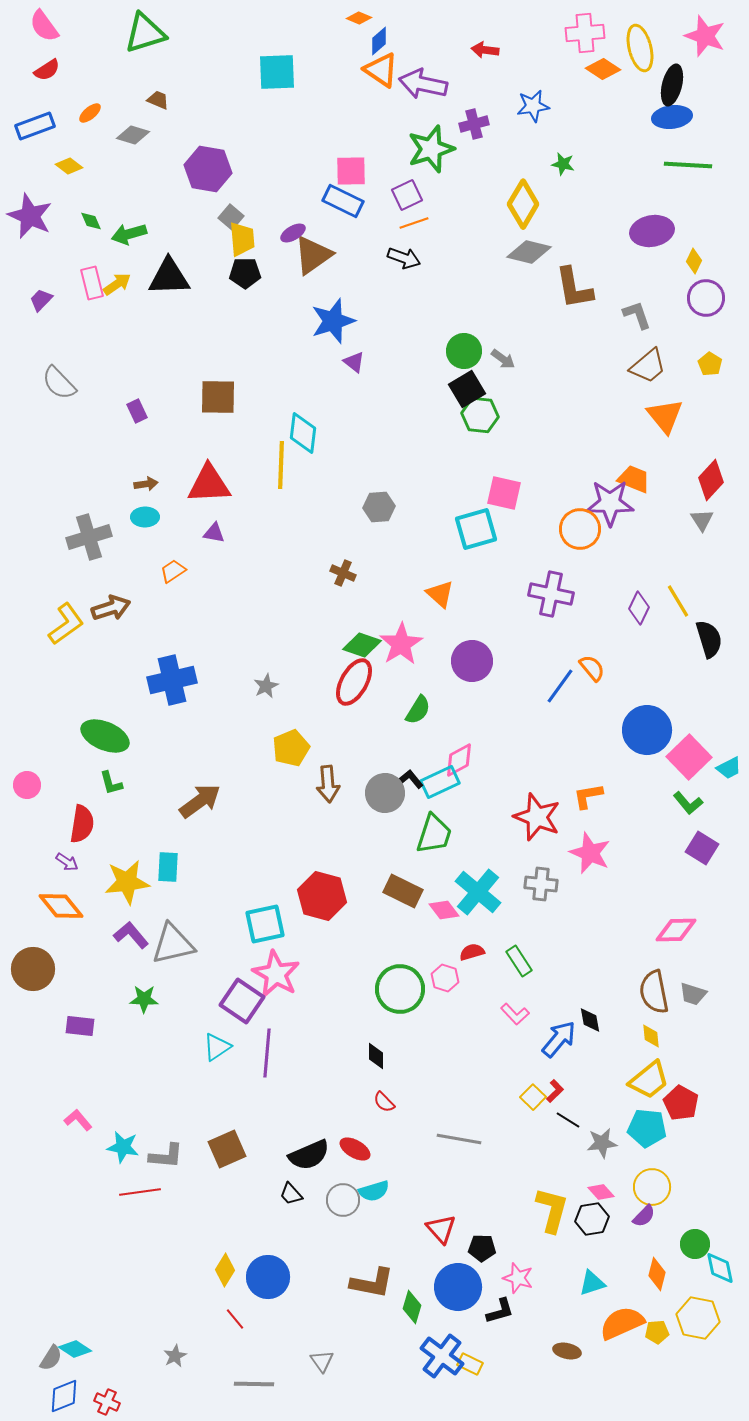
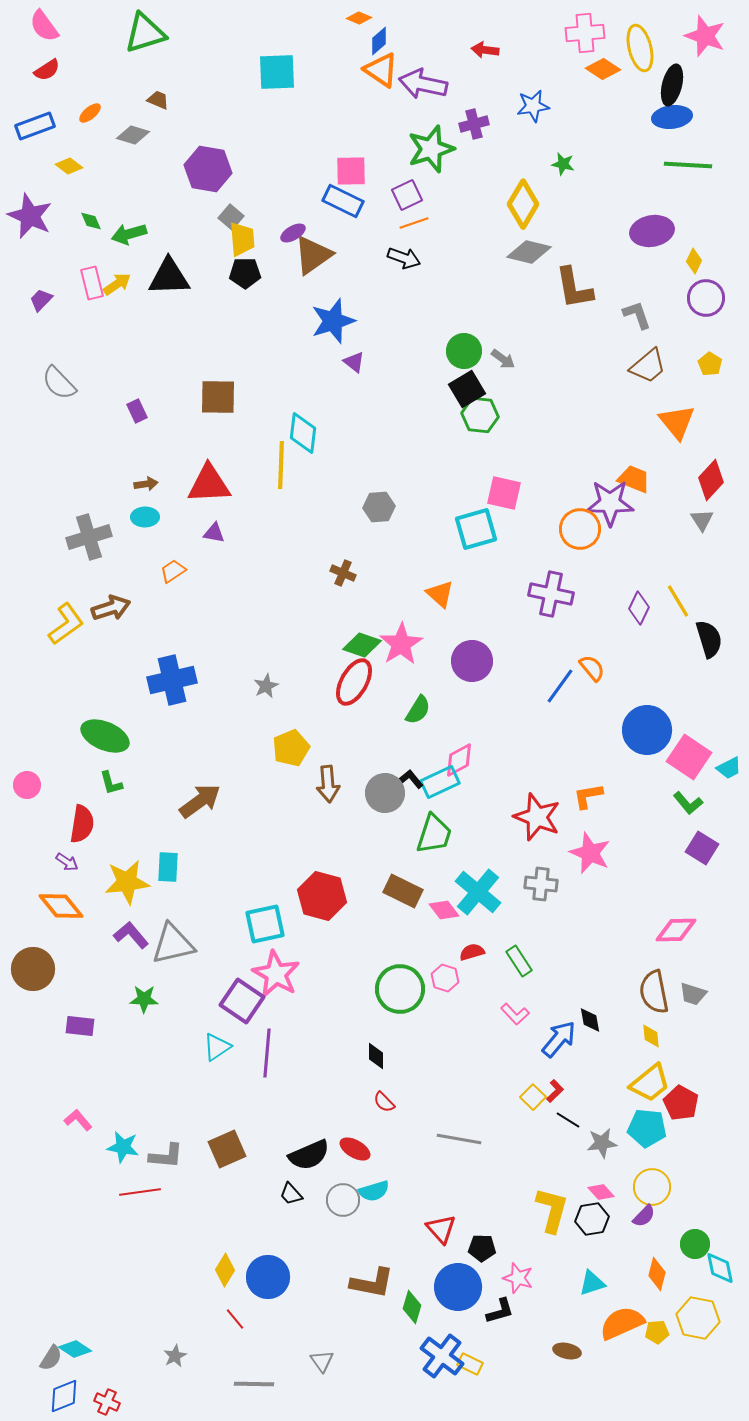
orange triangle at (665, 416): moved 12 px right, 6 px down
pink square at (689, 757): rotated 12 degrees counterclockwise
yellow trapezoid at (649, 1080): moved 1 px right, 3 px down
